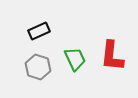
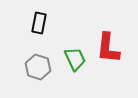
black rectangle: moved 8 px up; rotated 55 degrees counterclockwise
red L-shape: moved 4 px left, 8 px up
